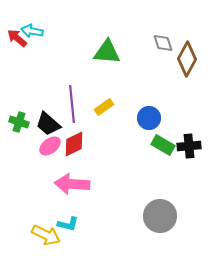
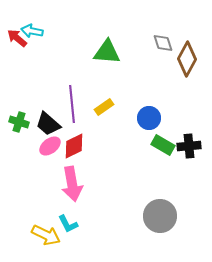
red diamond: moved 2 px down
pink arrow: rotated 104 degrees counterclockwise
cyan L-shape: rotated 50 degrees clockwise
